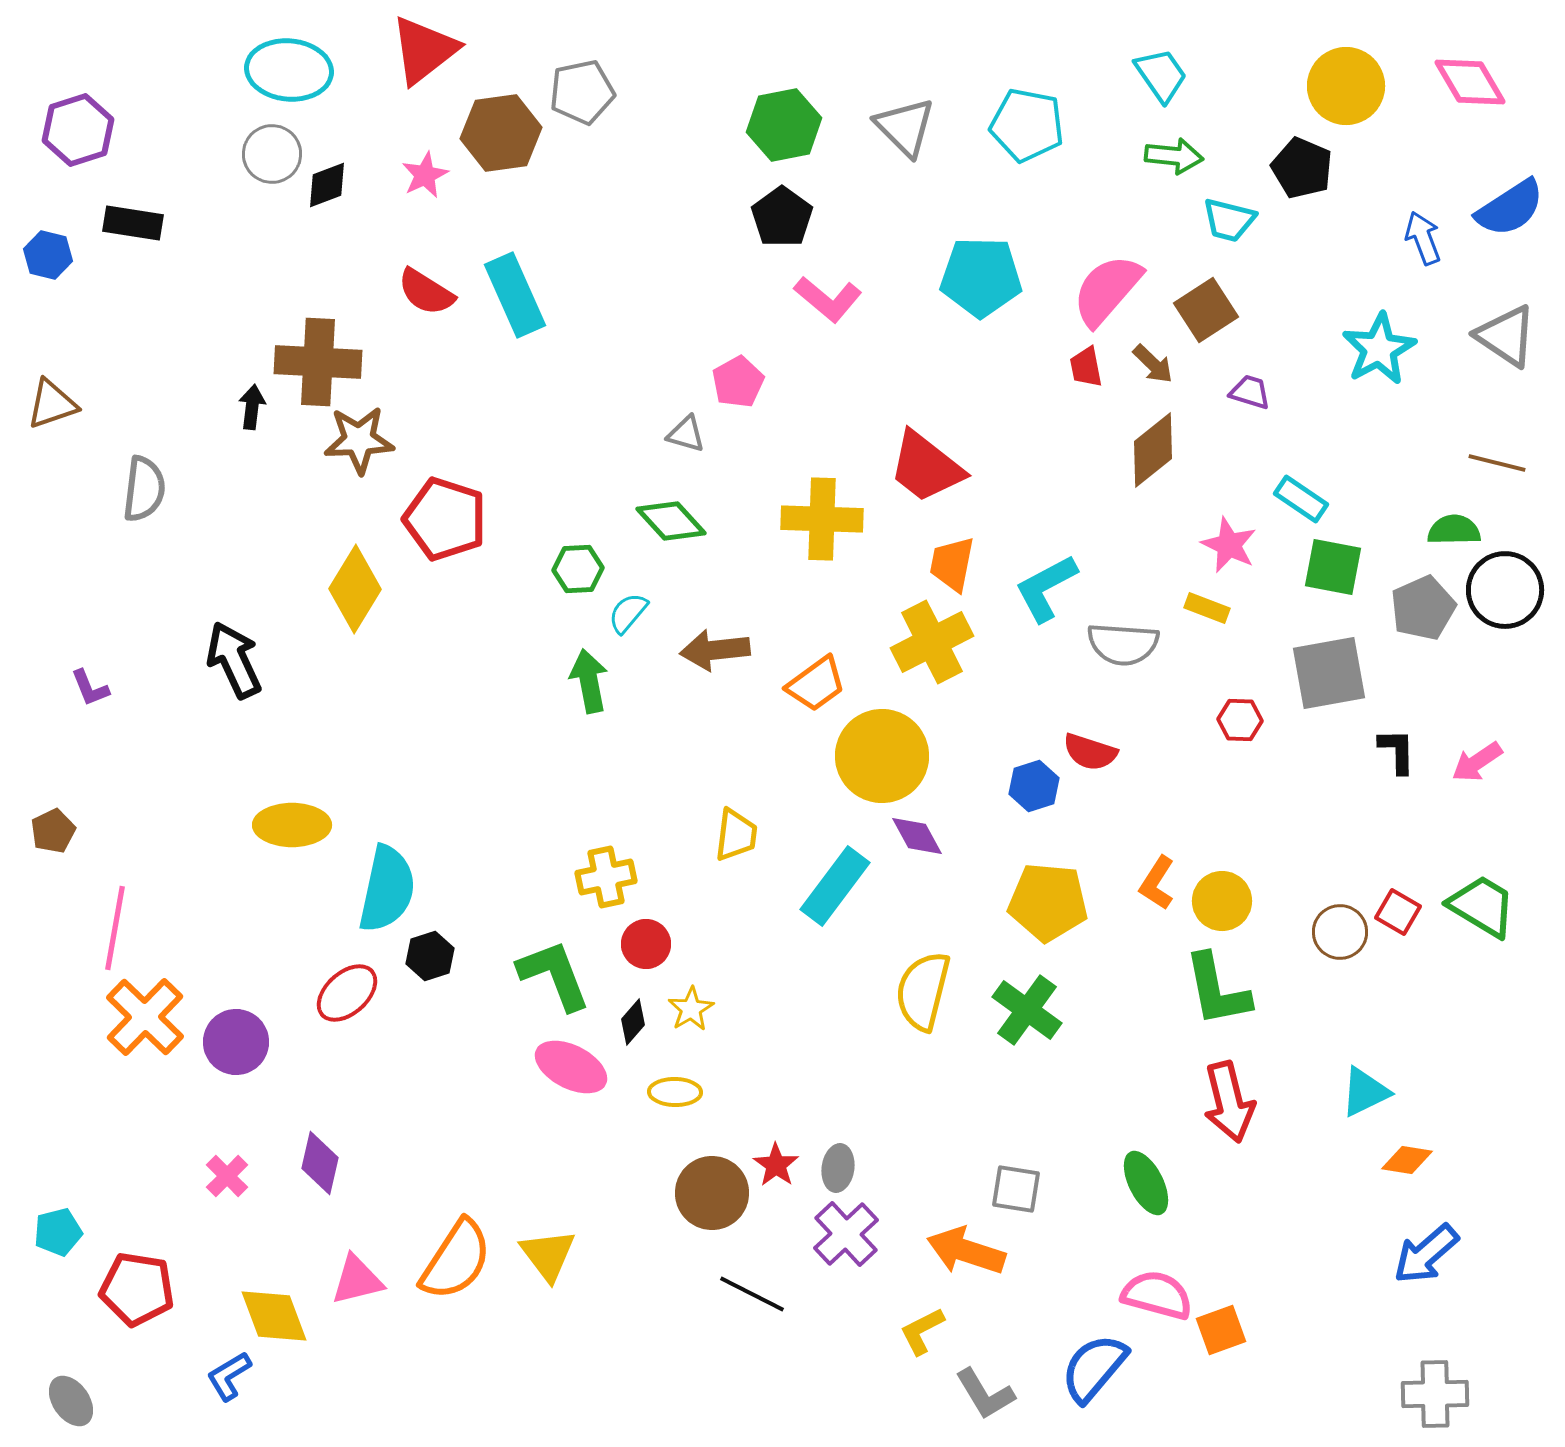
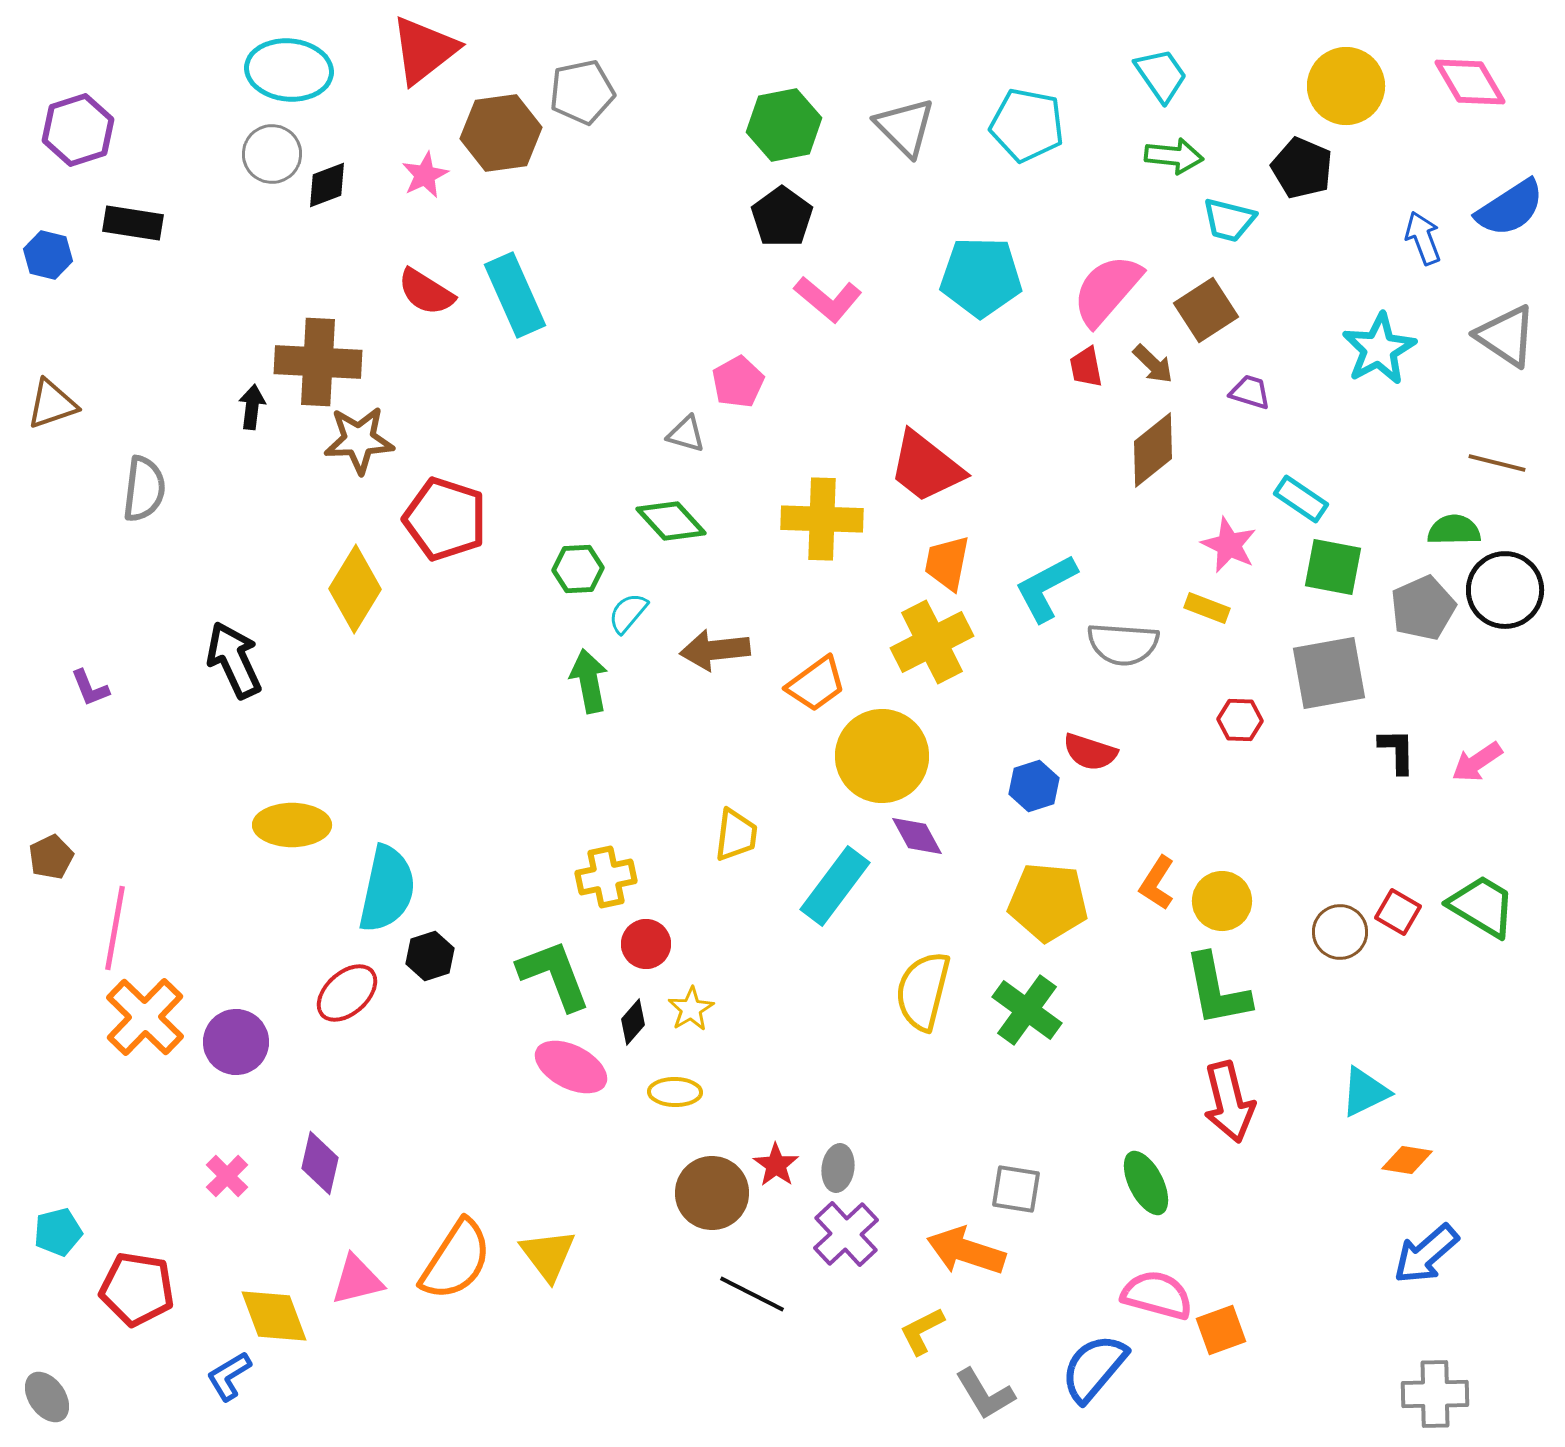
orange trapezoid at (952, 564): moved 5 px left, 1 px up
brown pentagon at (53, 831): moved 2 px left, 26 px down
gray ellipse at (71, 1401): moved 24 px left, 4 px up
